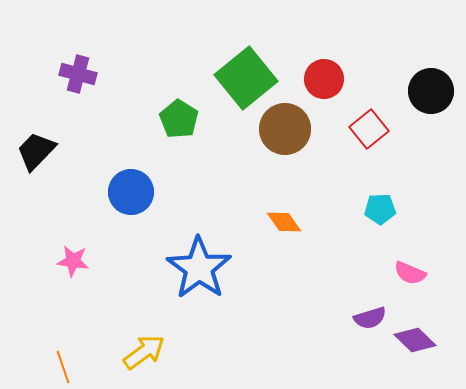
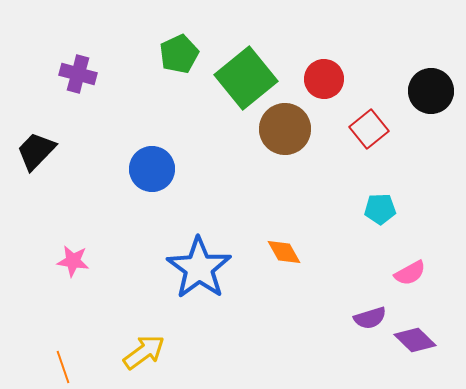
green pentagon: moved 65 px up; rotated 15 degrees clockwise
blue circle: moved 21 px right, 23 px up
orange diamond: moved 30 px down; rotated 6 degrees clockwise
pink semicircle: rotated 52 degrees counterclockwise
